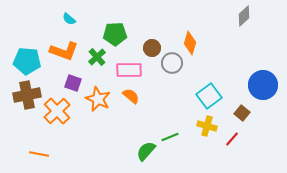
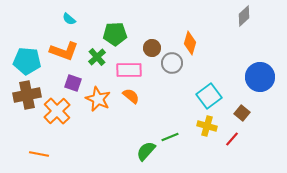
blue circle: moved 3 px left, 8 px up
